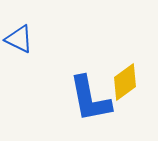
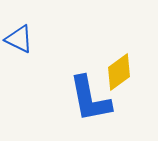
yellow diamond: moved 6 px left, 10 px up
